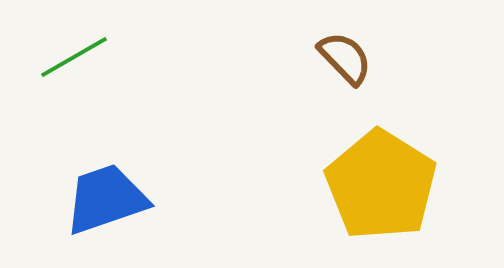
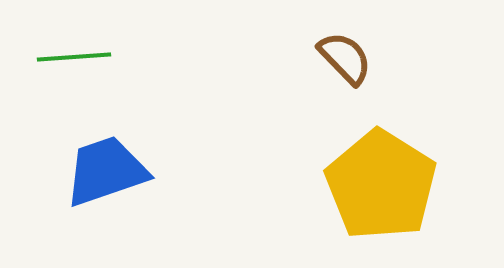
green line: rotated 26 degrees clockwise
blue trapezoid: moved 28 px up
